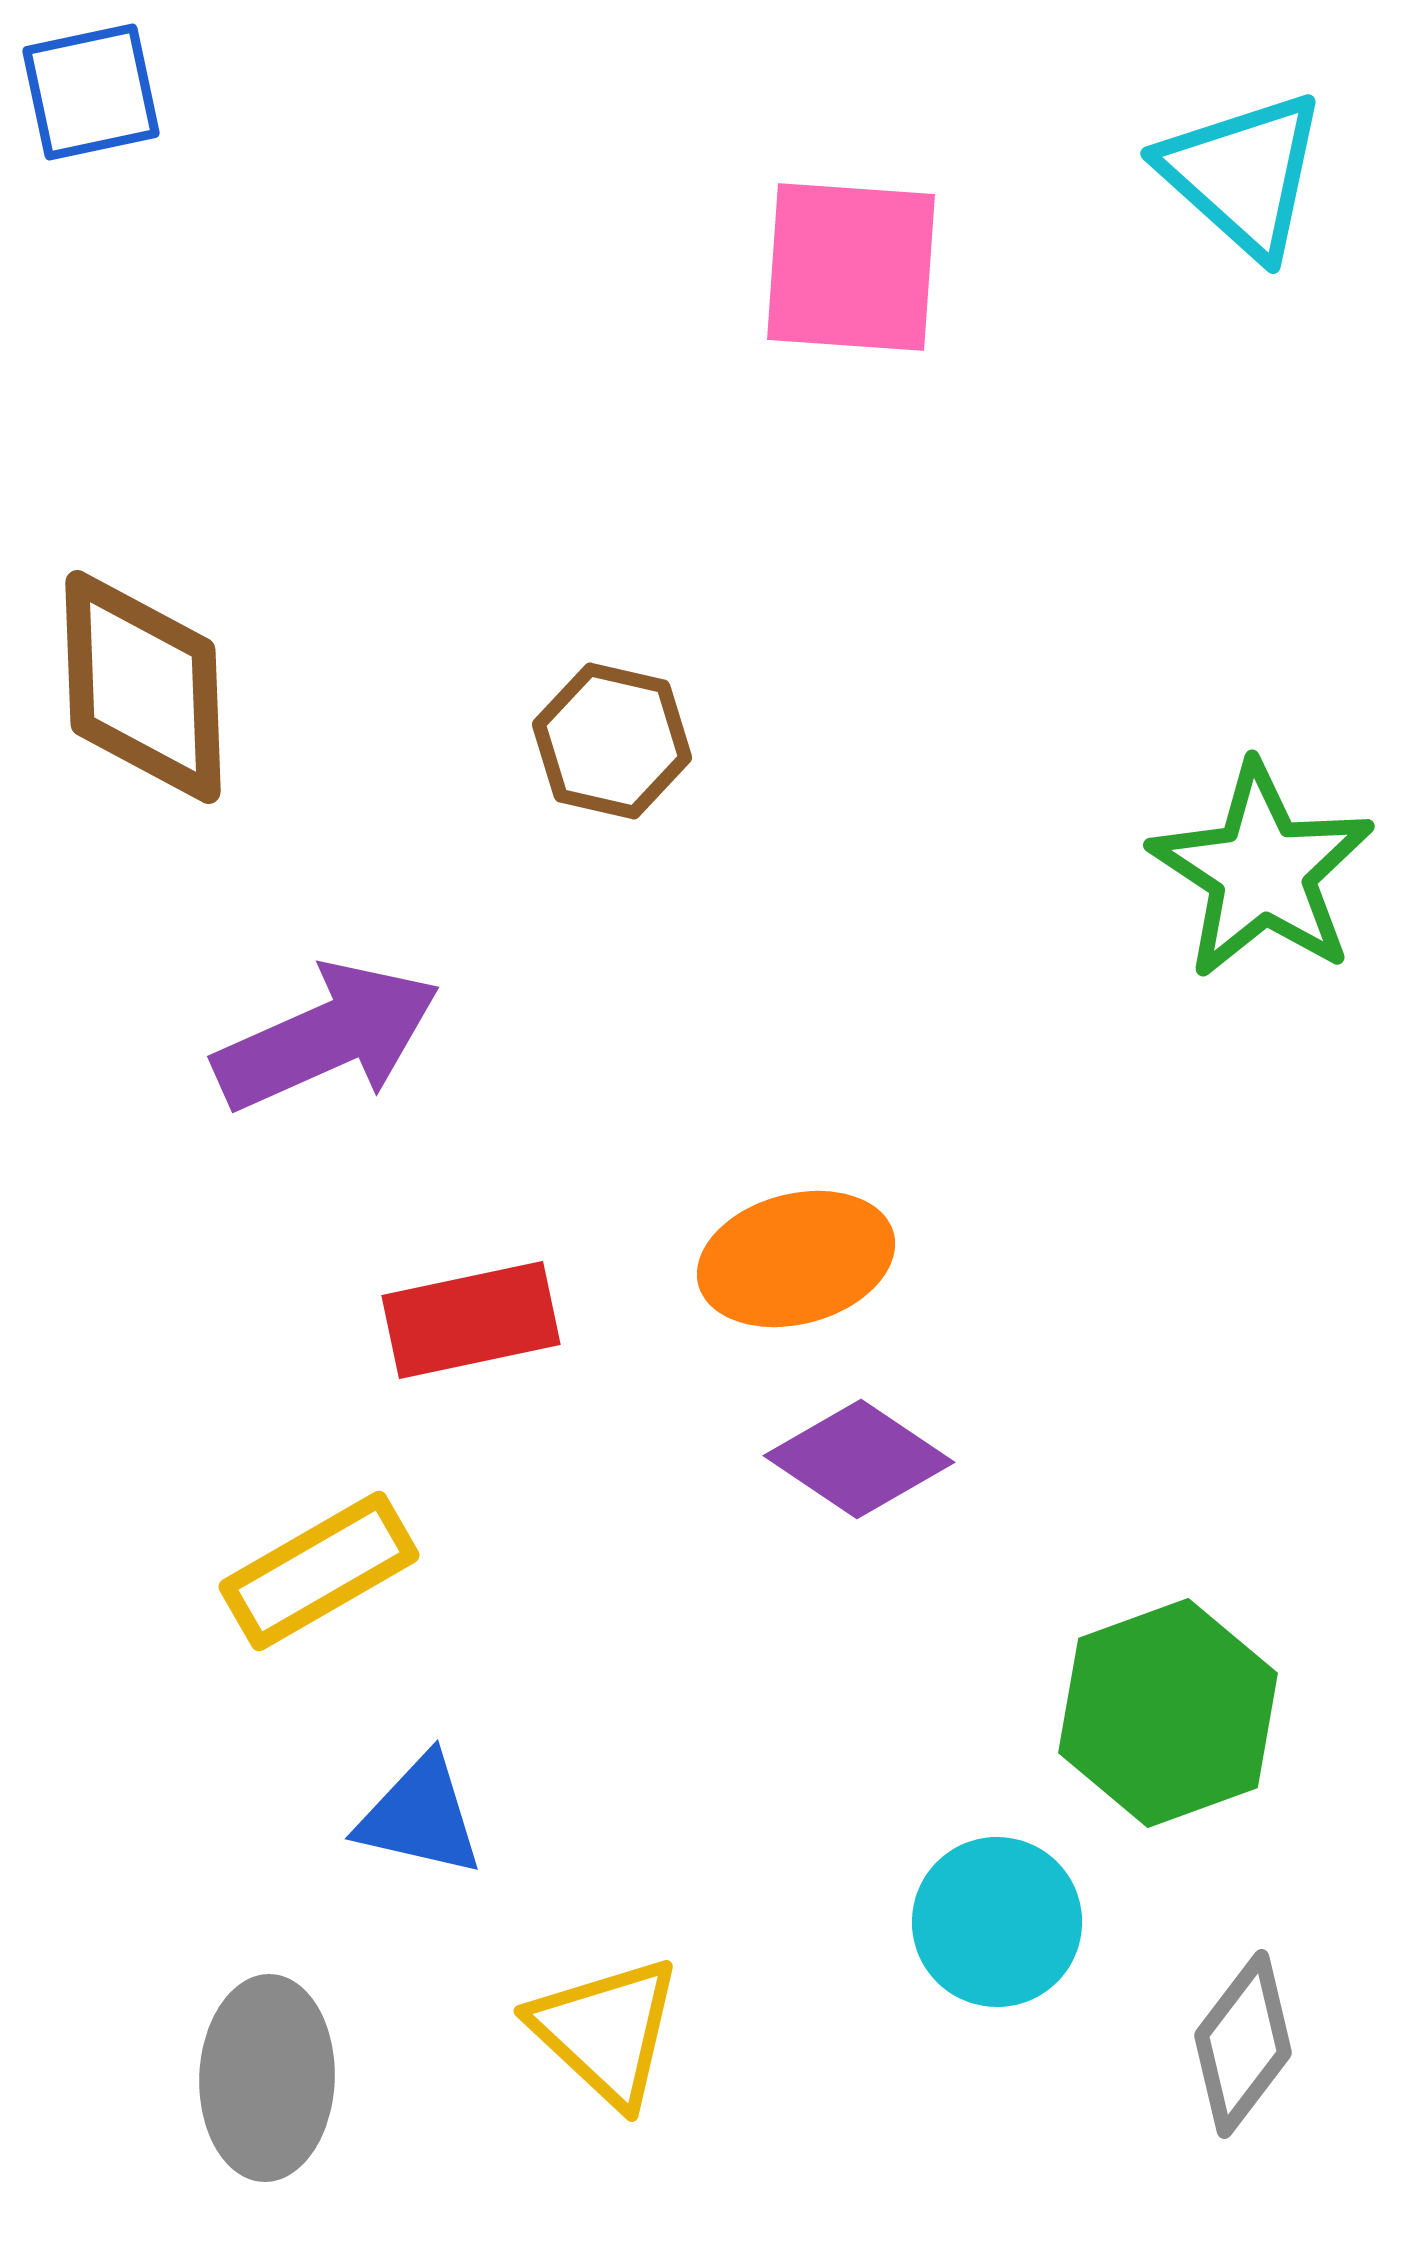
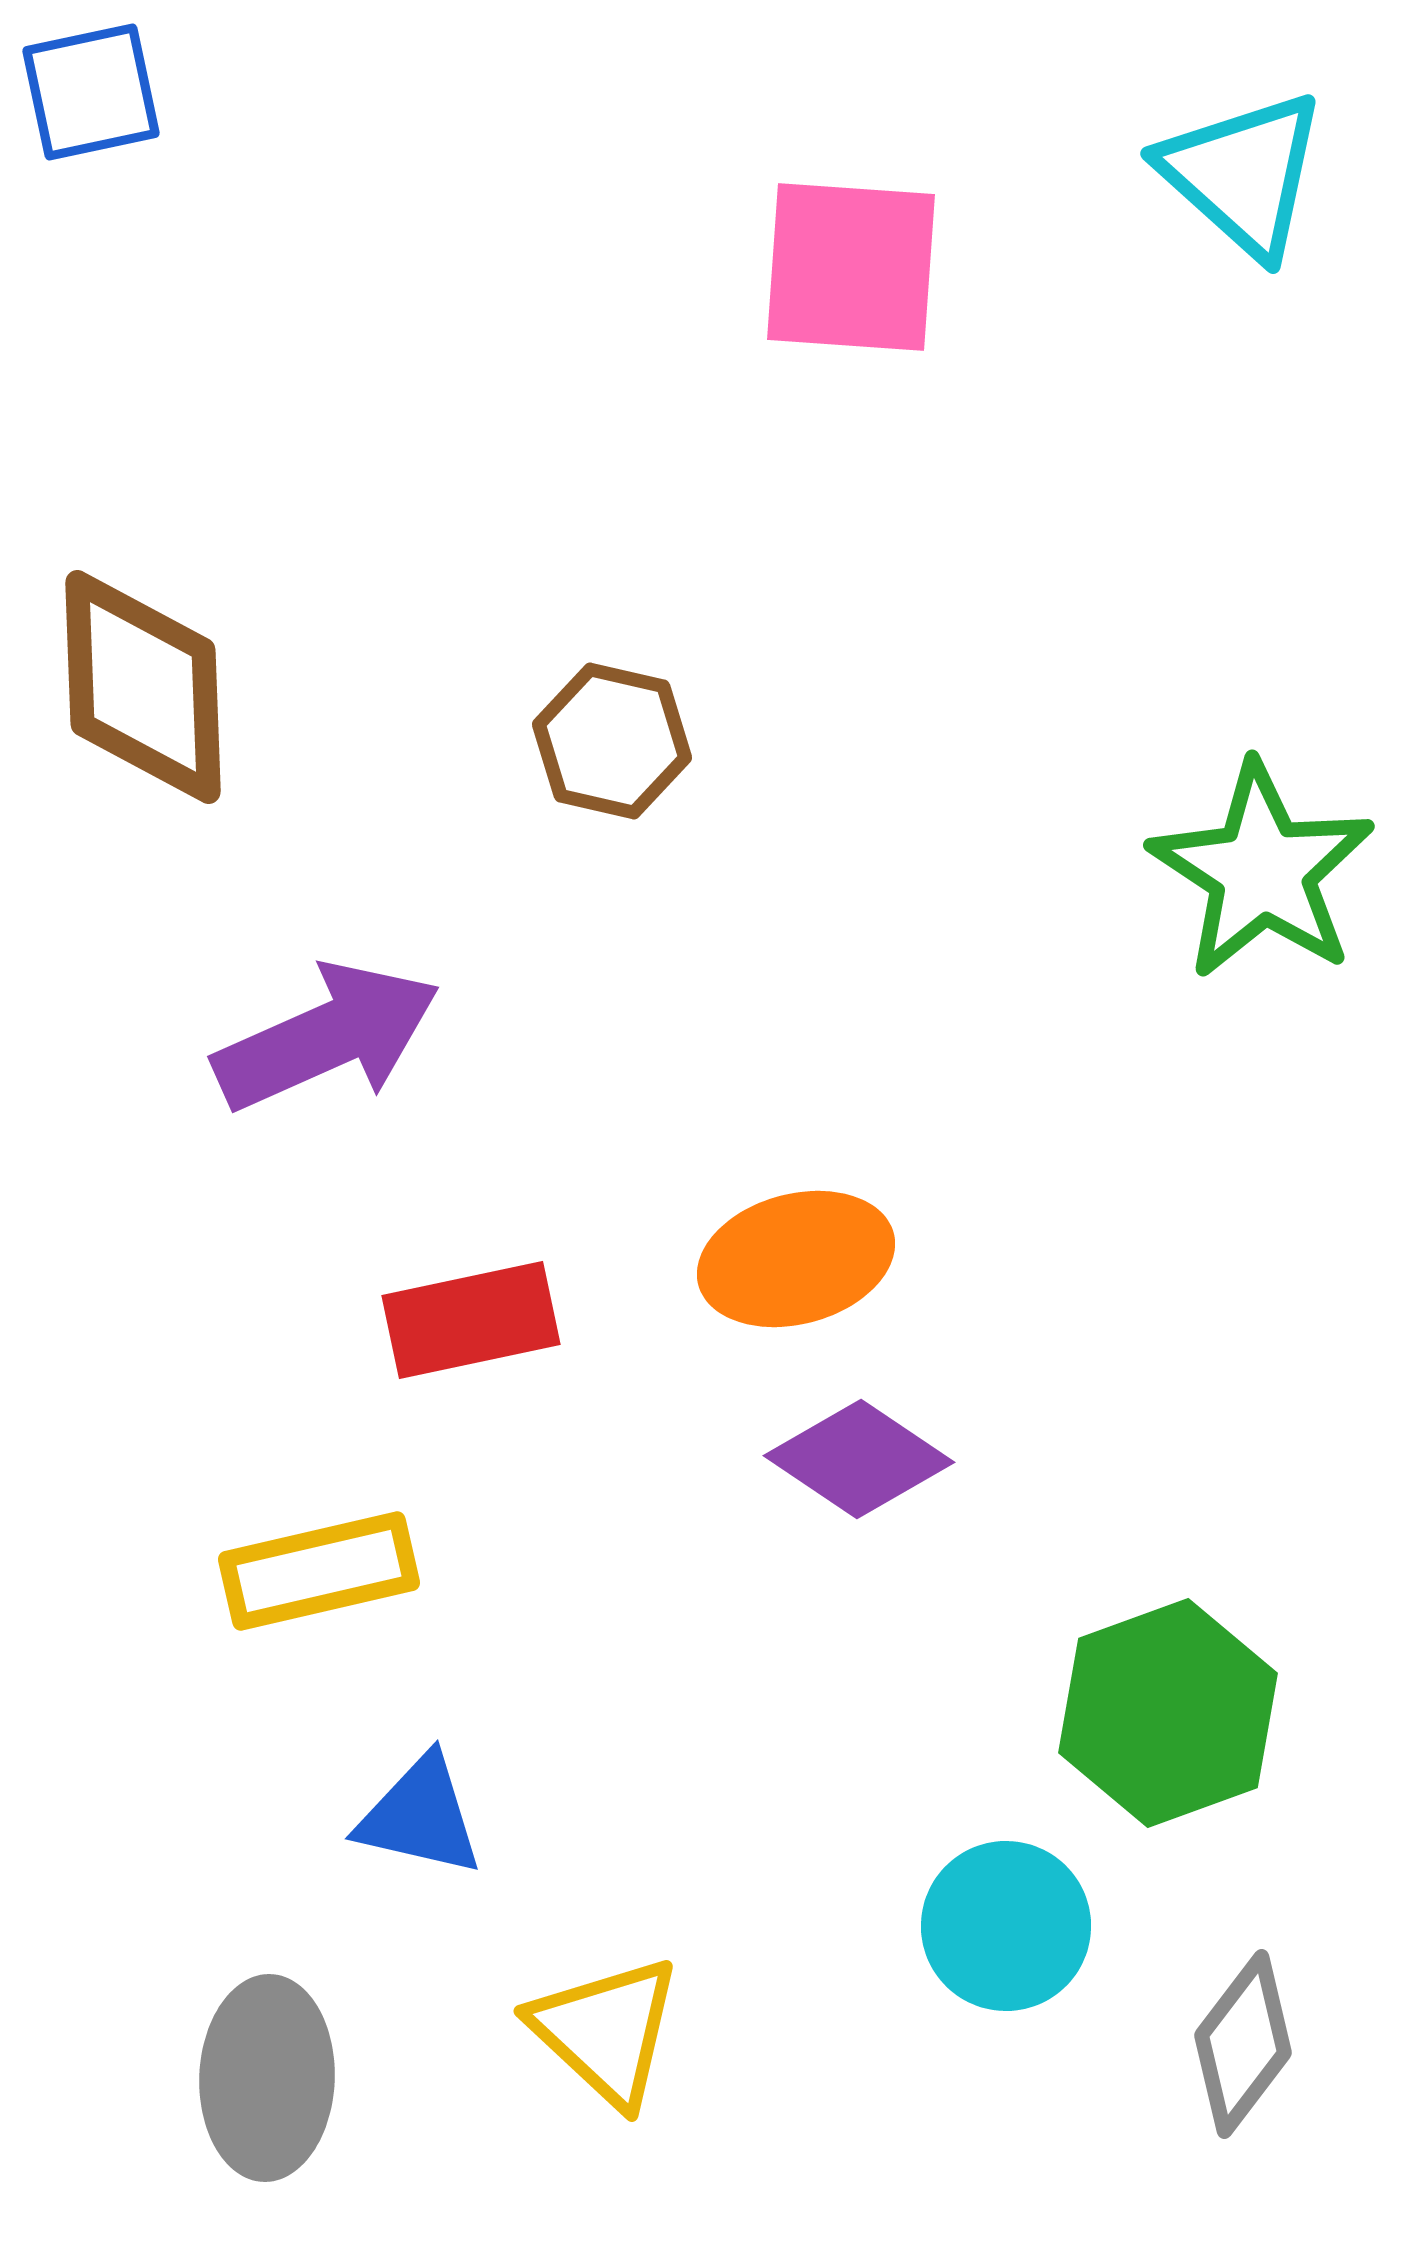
yellow rectangle: rotated 17 degrees clockwise
cyan circle: moved 9 px right, 4 px down
